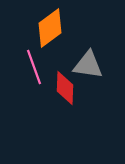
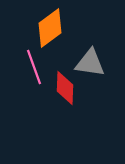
gray triangle: moved 2 px right, 2 px up
